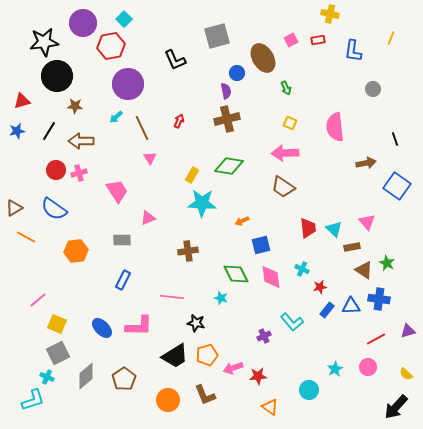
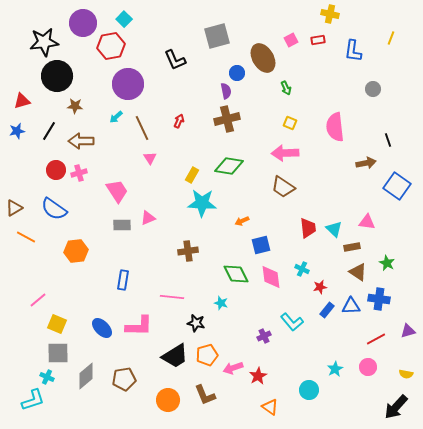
black line at (395, 139): moved 7 px left, 1 px down
pink triangle at (367, 222): rotated 42 degrees counterclockwise
gray rectangle at (122, 240): moved 15 px up
brown triangle at (364, 270): moved 6 px left, 2 px down
blue rectangle at (123, 280): rotated 18 degrees counterclockwise
cyan star at (221, 298): moved 5 px down
gray square at (58, 353): rotated 25 degrees clockwise
yellow semicircle at (406, 374): rotated 32 degrees counterclockwise
red star at (258, 376): rotated 24 degrees counterclockwise
brown pentagon at (124, 379): rotated 25 degrees clockwise
